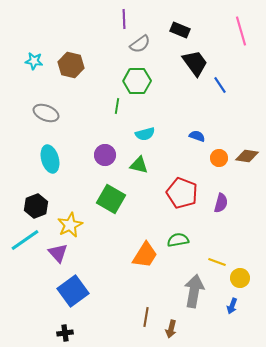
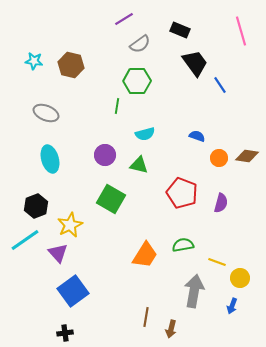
purple line: rotated 60 degrees clockwise
green semicircle: moved 5 px right, 5 px down
